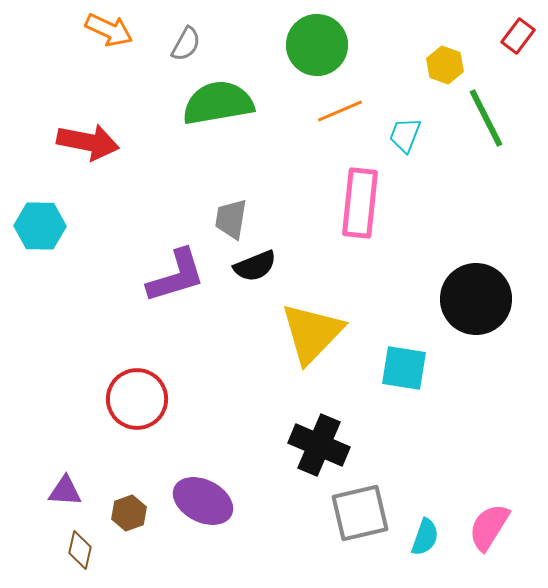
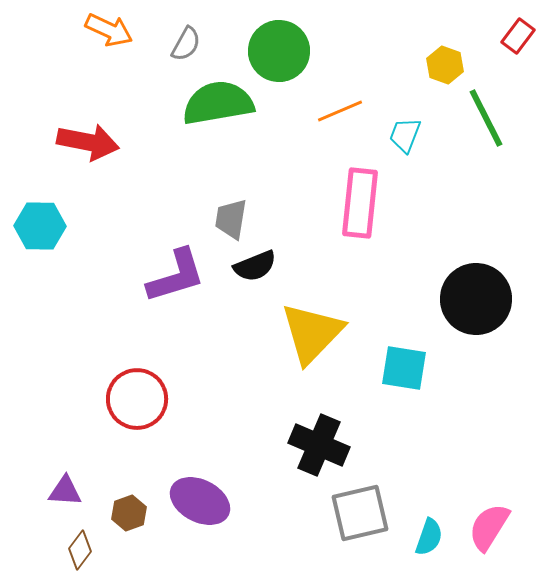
green circle: moved 38 px left, 6 px down
purple ellipse: moved 3 px left
cyan semicircle: moved 4 px right
brown diamond: rotated 24 degrees clockwise
